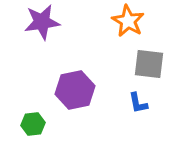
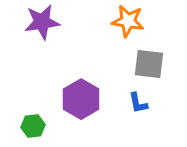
orange star: rotated 20 degrees counterclockwise
purple hexagon: moved 6 px right, 9 px down; rotated 18 degrees counterclockwise
green hexagon: moved 2 px down
